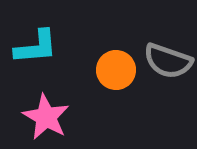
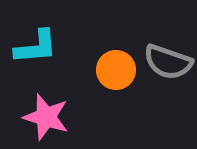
gray semicircle: moved 1 px down
pink star: rotated 12 degrees counterclockwise
